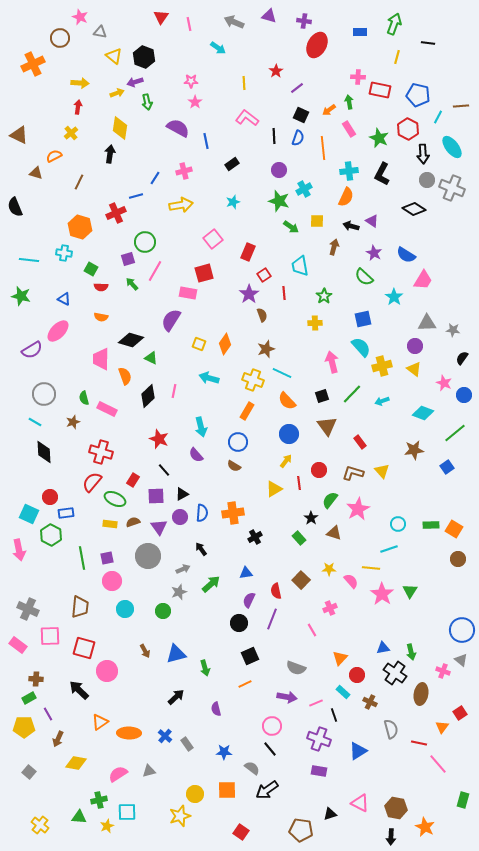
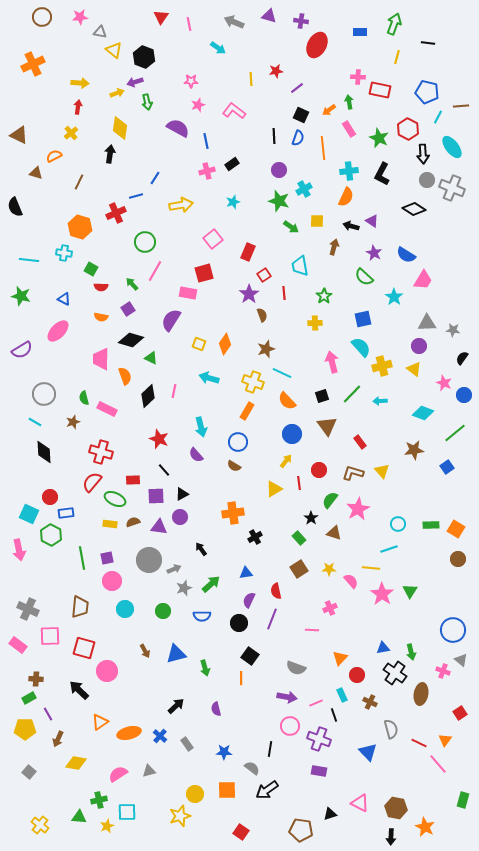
pink star at (80, 17): rotated 28 degrees counterclockwise
purple cross at (304, 21): moved 3 px left
brown circle at (60, 38): moved 18 px left, 21 px up
yellow triangle at (114, 56): moved 6 px up
red star at (276, 71): rotated 24 degrees clockwise
yellow line at (244, 83): moved 7 px right, 4 px up
blue pentagon at (418, 95): moved 9 px right, 3 px up
pink star at (195, 102): moved 3 px right, 3 px down; rotated 16 degrees clockwise
pink L-shape at (247, 118): moved 13 px left, 7 px up
pink cross at (184, 171): moved 23 px right
purple square at (128, 259): moved 50 px down; rotated 16 degrees counterclockwise
purple circle at (415, 346): moved 4 px right
purple semicircle at (32, 350): moved 10 px left
yellow cross at (253, 380): moved 2 px down
cyan arrow at (382, 401): moved 2 px left; rotated 16 degrees clockwise
blue circle at (289, 434): moved 3 px right
red rectangle at (133, 480): rotated 56 degrees clockwise
blue semicircle at (202, 513): moved 103 px down; rotated 84 degrees clockwise
purple triangle at (159, 527): rotated 48 degrees counterclockwise
orange square at (454, 529): moved 2 px right
gray circle at (148, 556): moved 1 px right, 4 px down
gray arrow at (183, 569): moved 9 px left
brown square at (301, 580): moved 2 px left, 11 px up; rotated 12 degrees clockwise
gray star at (179, 592): moved 5 px right, 4 px up
pink line at (312, 630): rotated 56 degrees counterclockwise
blue circle at (462, 630): moved 9 px left
black square at (250, 656): rotated 30 degrees counterclockwise
orange line at (245, 684): moved 4 px left, 6 px up; rotated 64 degrees counterclockwise
cyan rectangle at (343, 692): moved 1 px left, 3 px down; rotated 24 degrees clockwise
black arrow at (176, 697): moved 9 px down
pink circle at (272, 726): moved 18 px right
yellow pentagon at (24, 727): moved 1 px right, 2 px down
orange triangle at (442, 727): moved 3 px right, 13 px down
orange ellipse at (129, 733): rotated 15 degrees counterclockwise
blue cross at (165, 736): moved 5 px left
red line at (419, 743): rotated 14 degrees clockwise
black line at (270, 749): rotated 49 degrees clockwise
blue triangle at (358, 751): moved 10 px right, 1 px down; rotated 42 degrees counterclockwise
